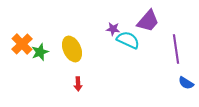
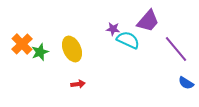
purple line: rotated 32 degrees counterclockwise
red arrow: rotated 96 degrees counterclockwise
